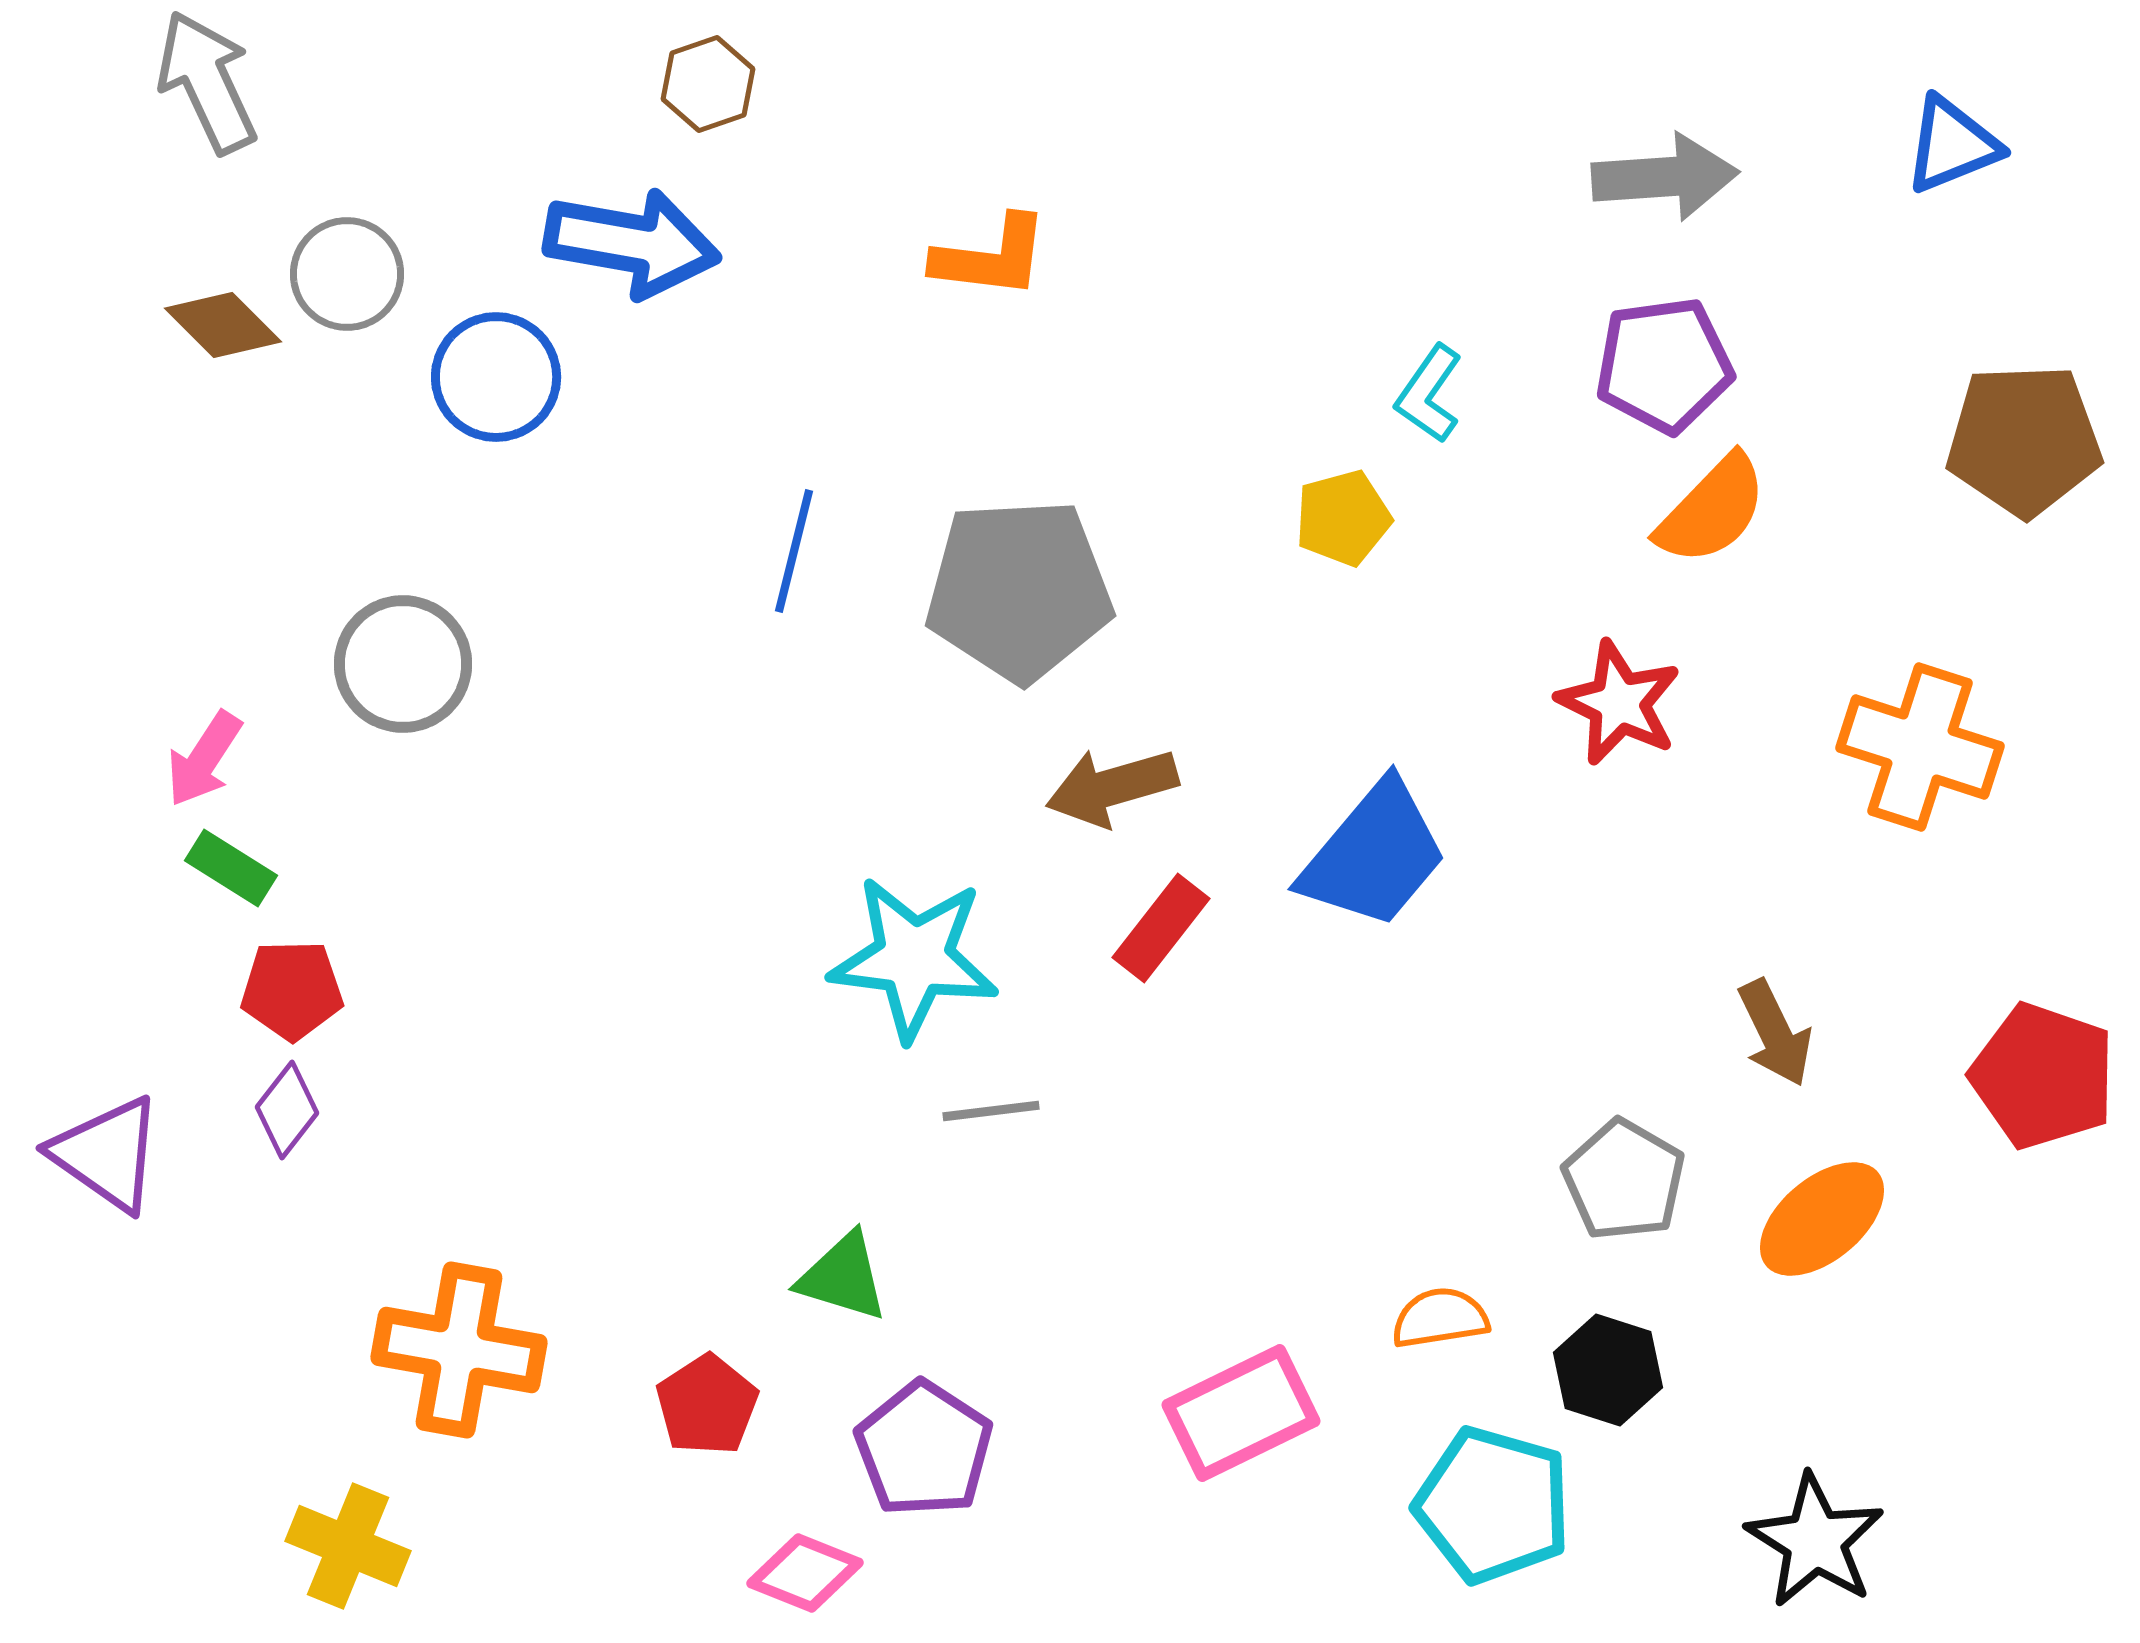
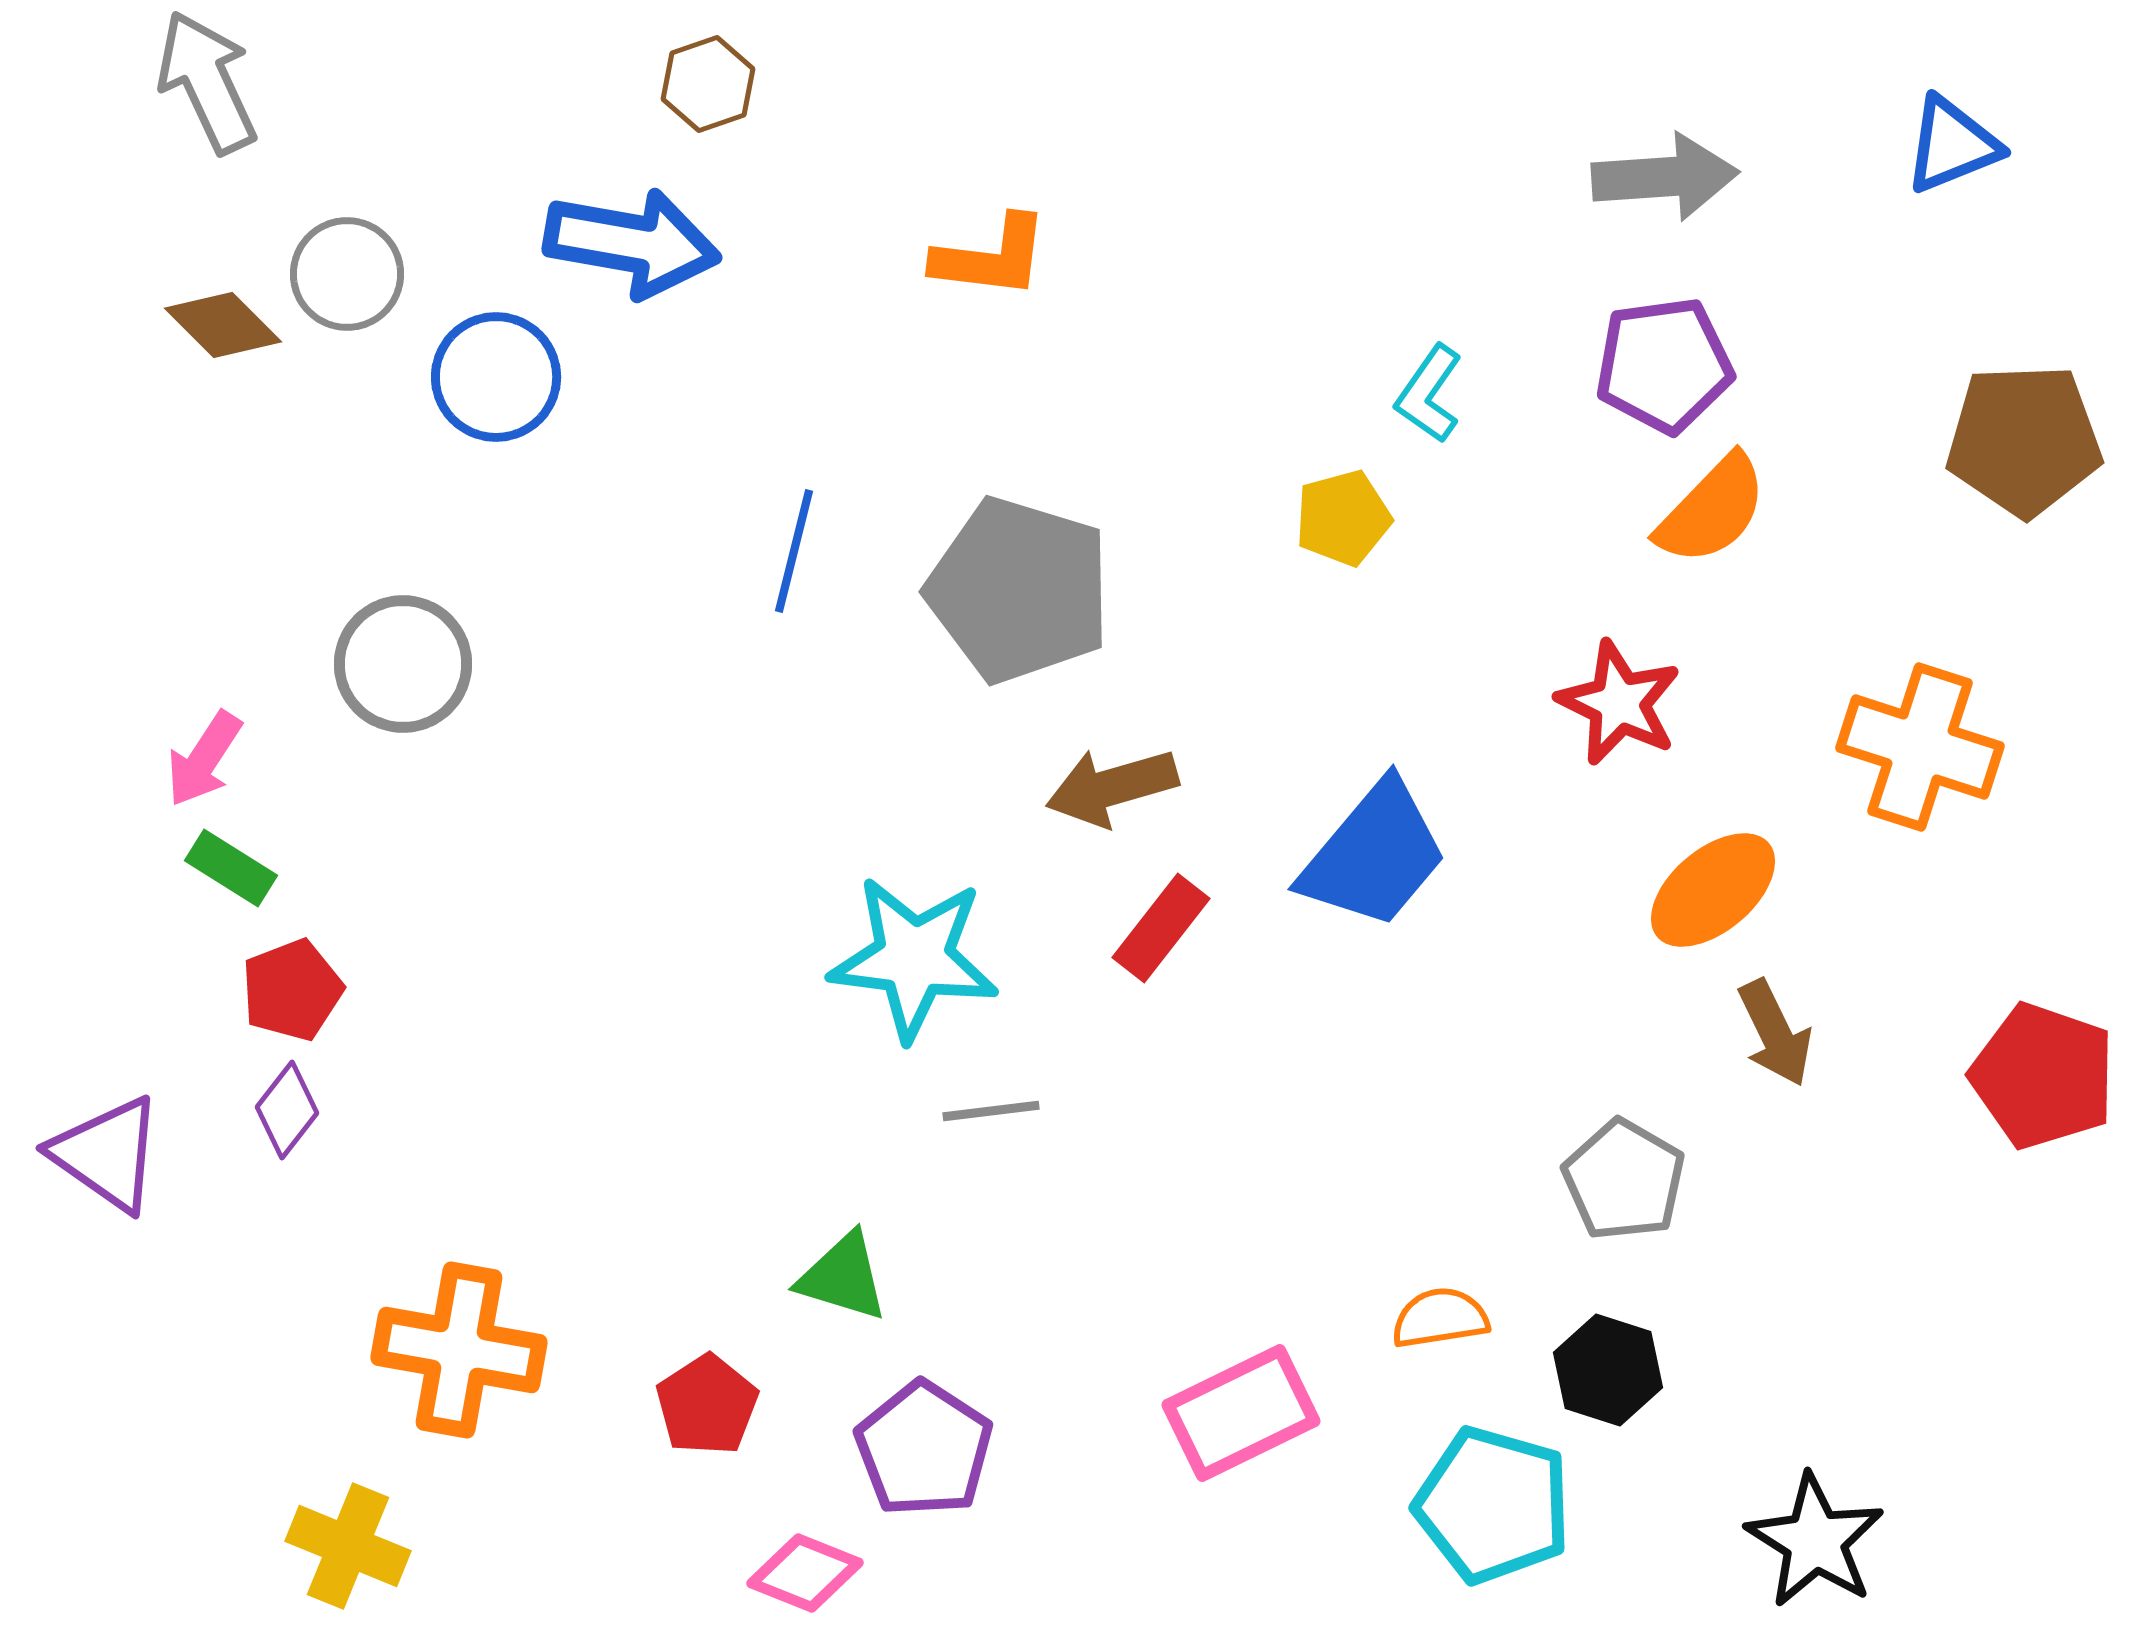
gray pentagon at (1019, 590): rotated 20 degrees clockwise
red pentagon at (292, 990): rotated 20 degrees counterclockwise
orange ellipse at (1822, 1219): moved 109 px left, 329 px up
